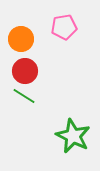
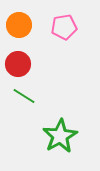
orange circle: moved 2 px left, 14 px up
red circle: moved 7 px left, 7 px up
green star: moved 13 px left; rotated 16 degrees clockwise
